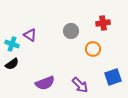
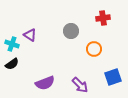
red cross: moved 5 px up
orange circle: moved 1 px right
